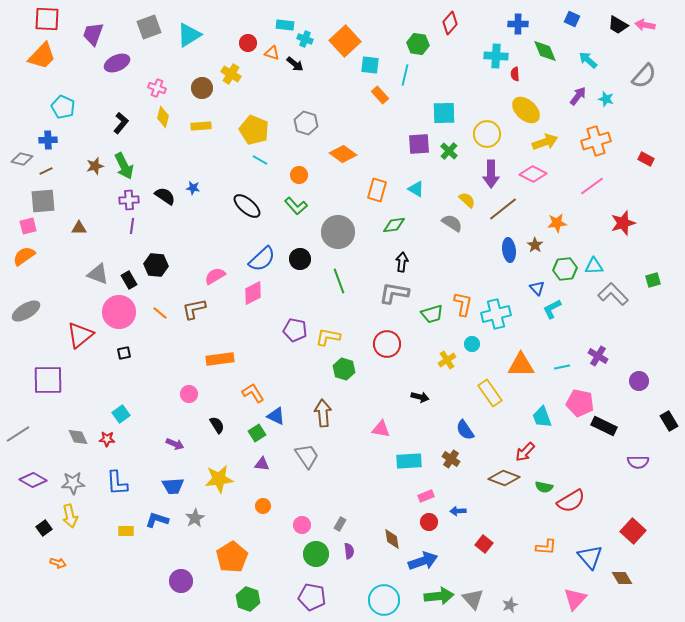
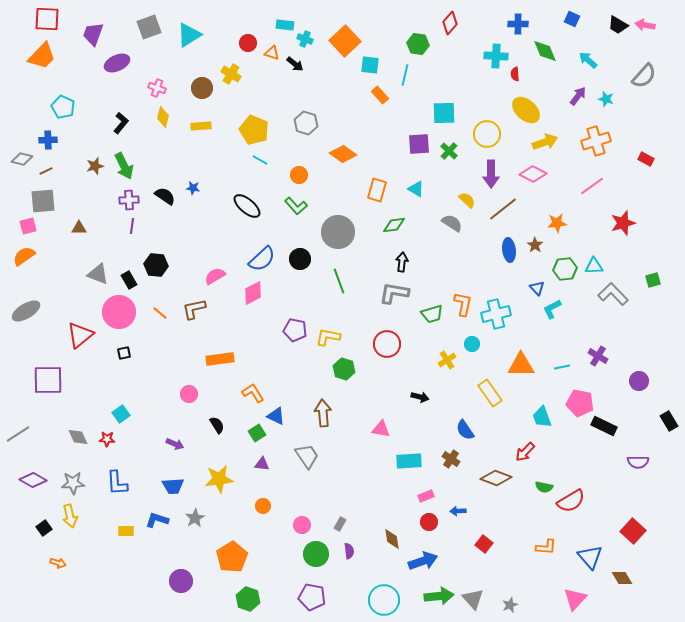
brown diamond at (504, 478): moved 8 px left
